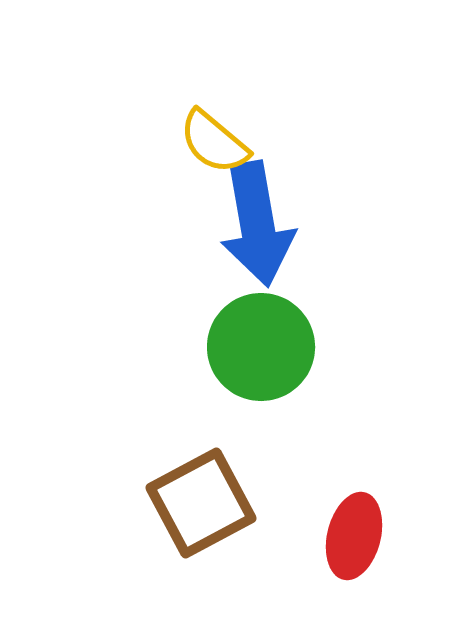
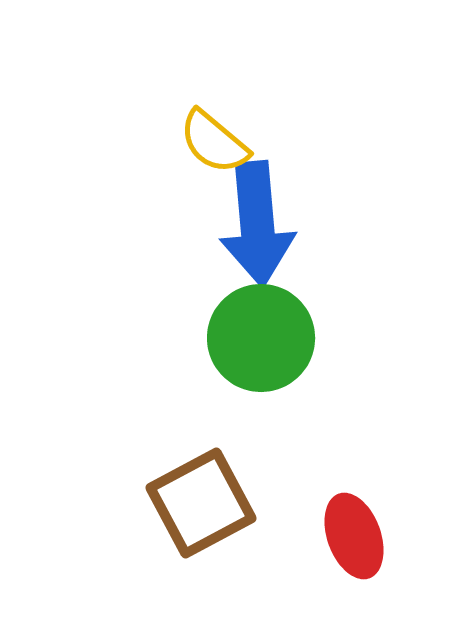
blue arrow: rotated 5 degrees clockwise
green circle: moved 9 px up
red ellipse: rotated 34 degrees counterclockwise
